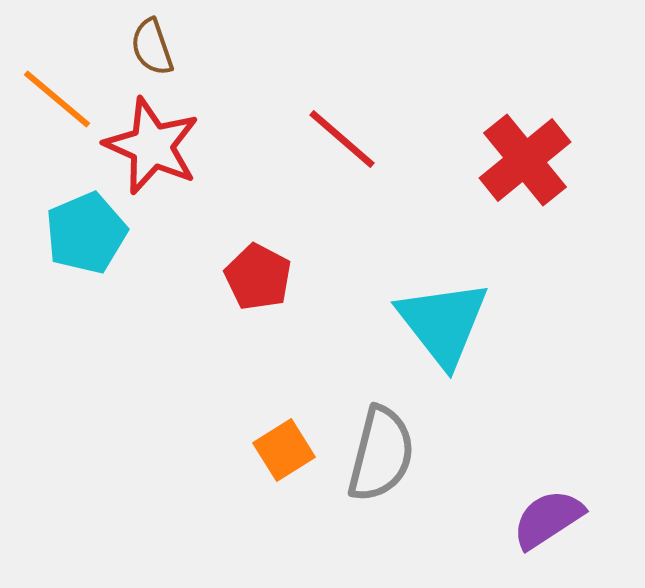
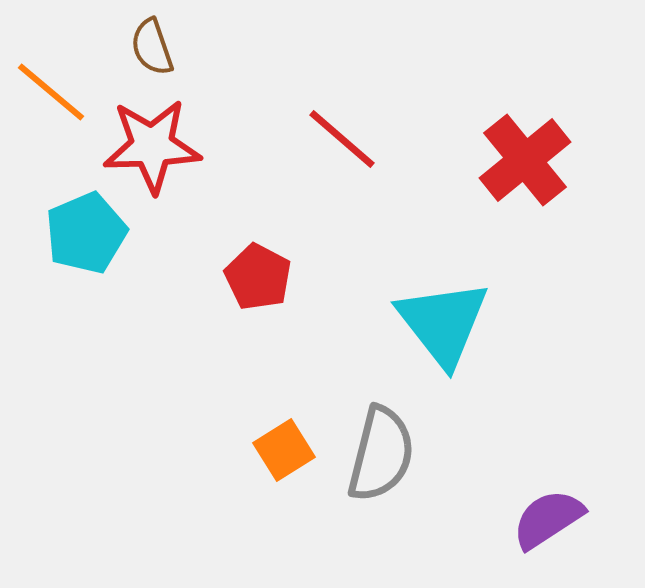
orange line: moved 6 px left, 7 px up
red star: rotated 26 degrees counterclockwise
